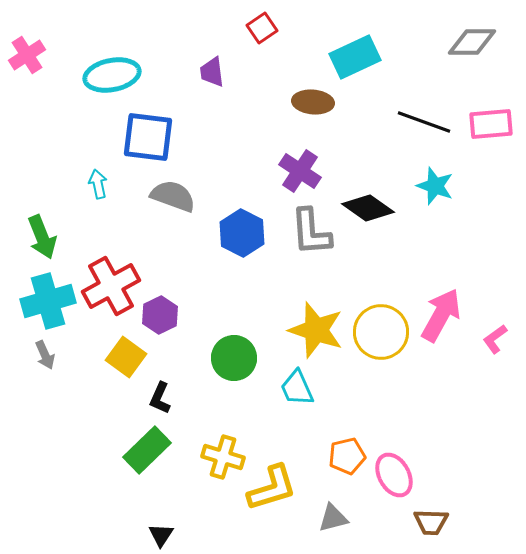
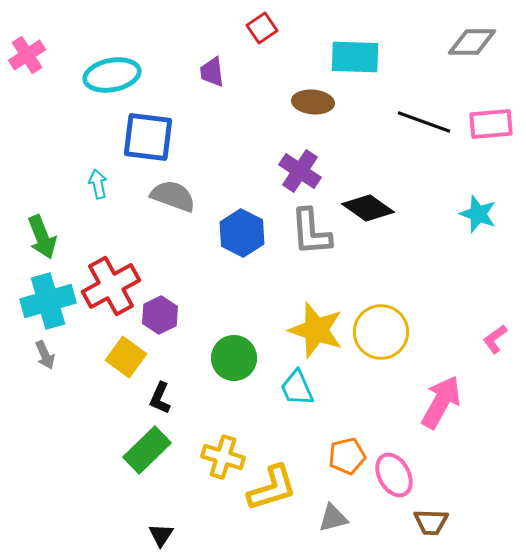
cyan rectangle: rotated 27 degrees clockwise
cyan star: moved 43 px right, 28 px down
pink arrow: moved 87 px down
